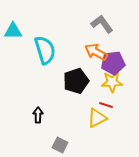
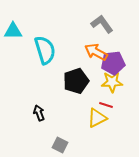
black arrow: moved 1 px right, 2 px up; rotated 21 degrees counterclockwise
